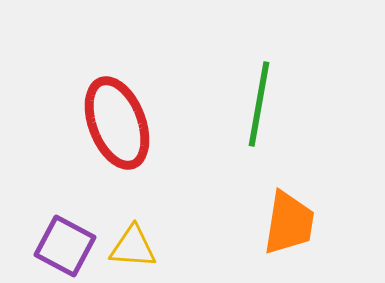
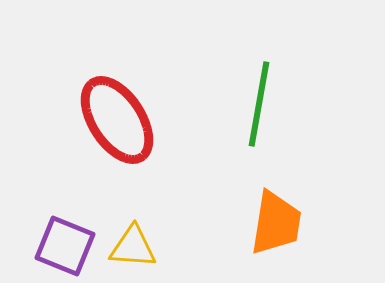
red ellipse: moved 3 px up; rotated 12 degrees counterclockwise
orange trapezoid: moved 13 px left
purple square: rotated 6 degrees counterclockwise
